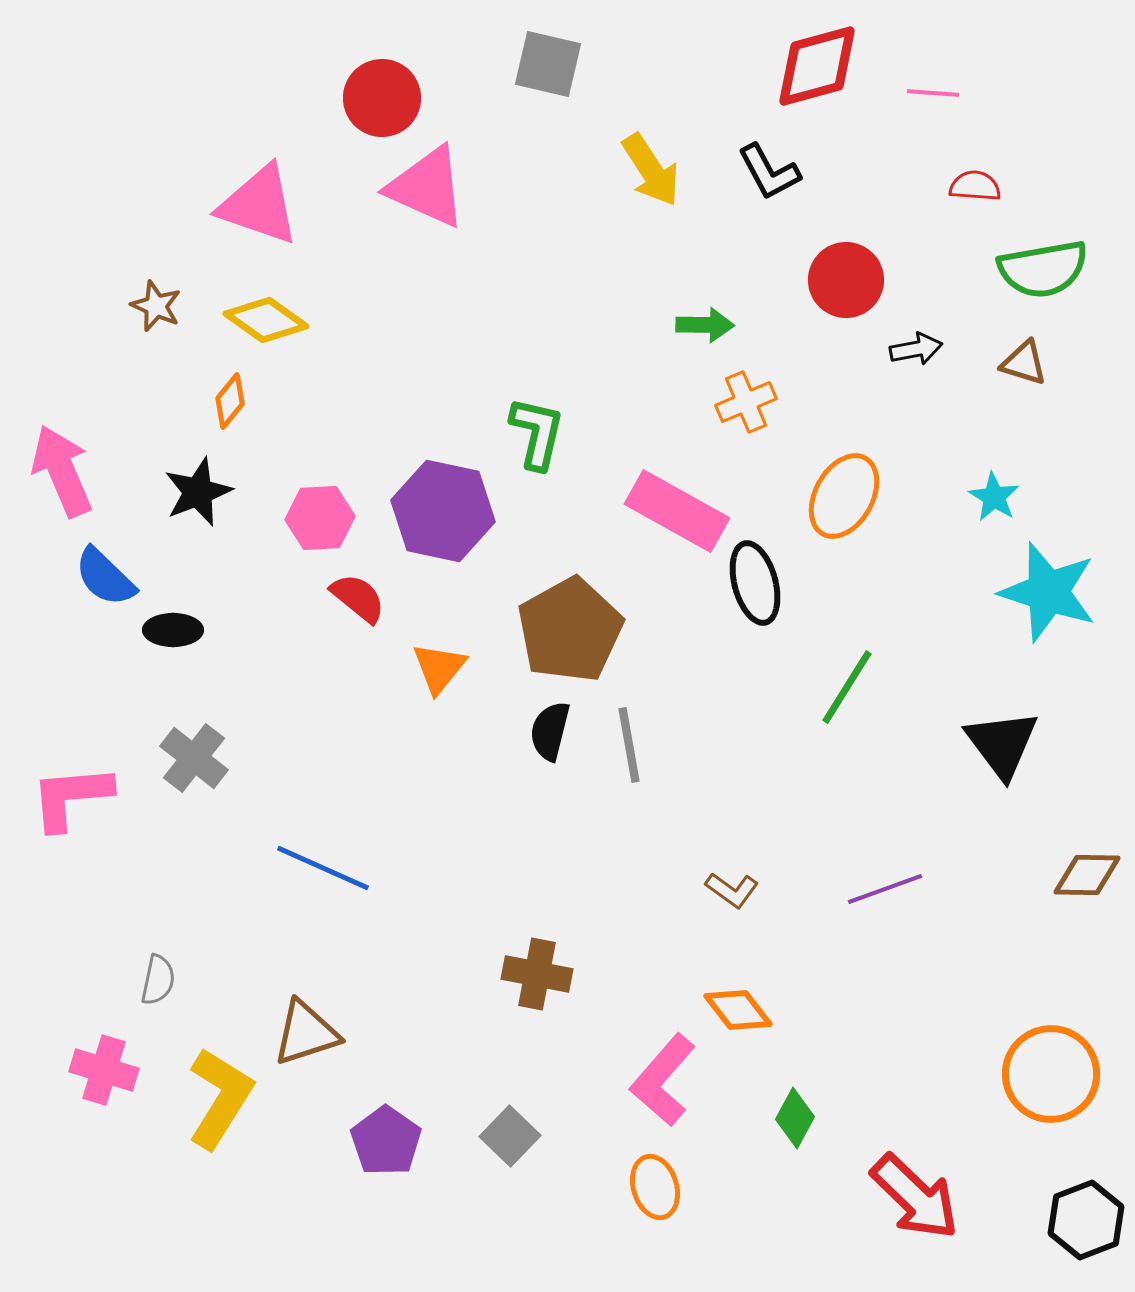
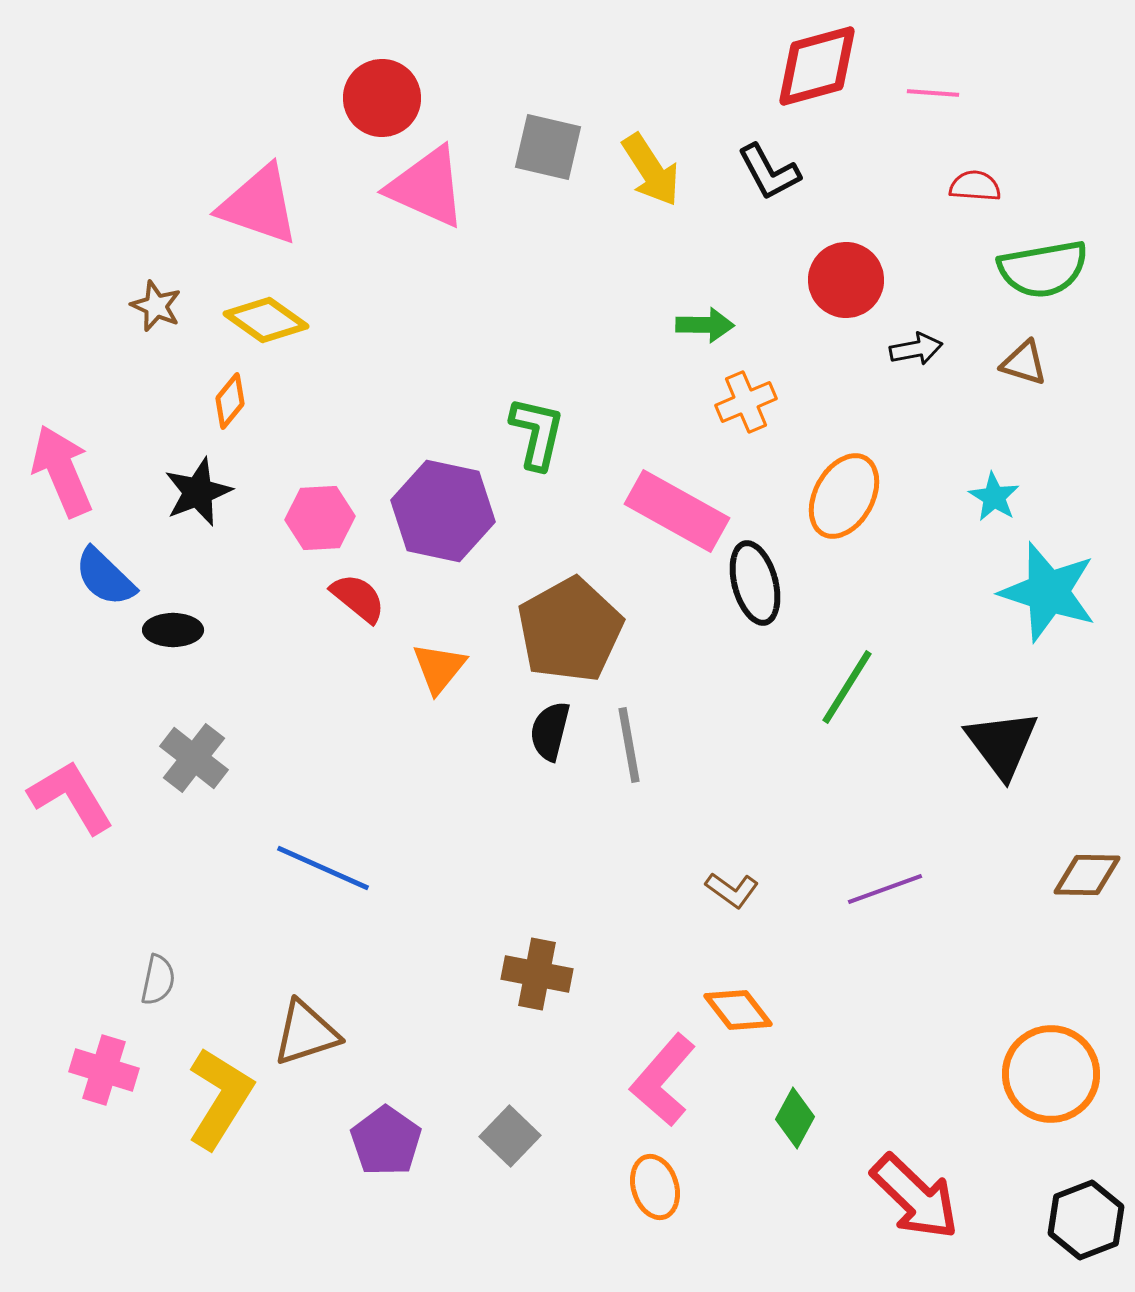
gray square at (548, 64): moved 83 px down
pink L-shape at (71, 797): rotated 64 degrees clockwise
